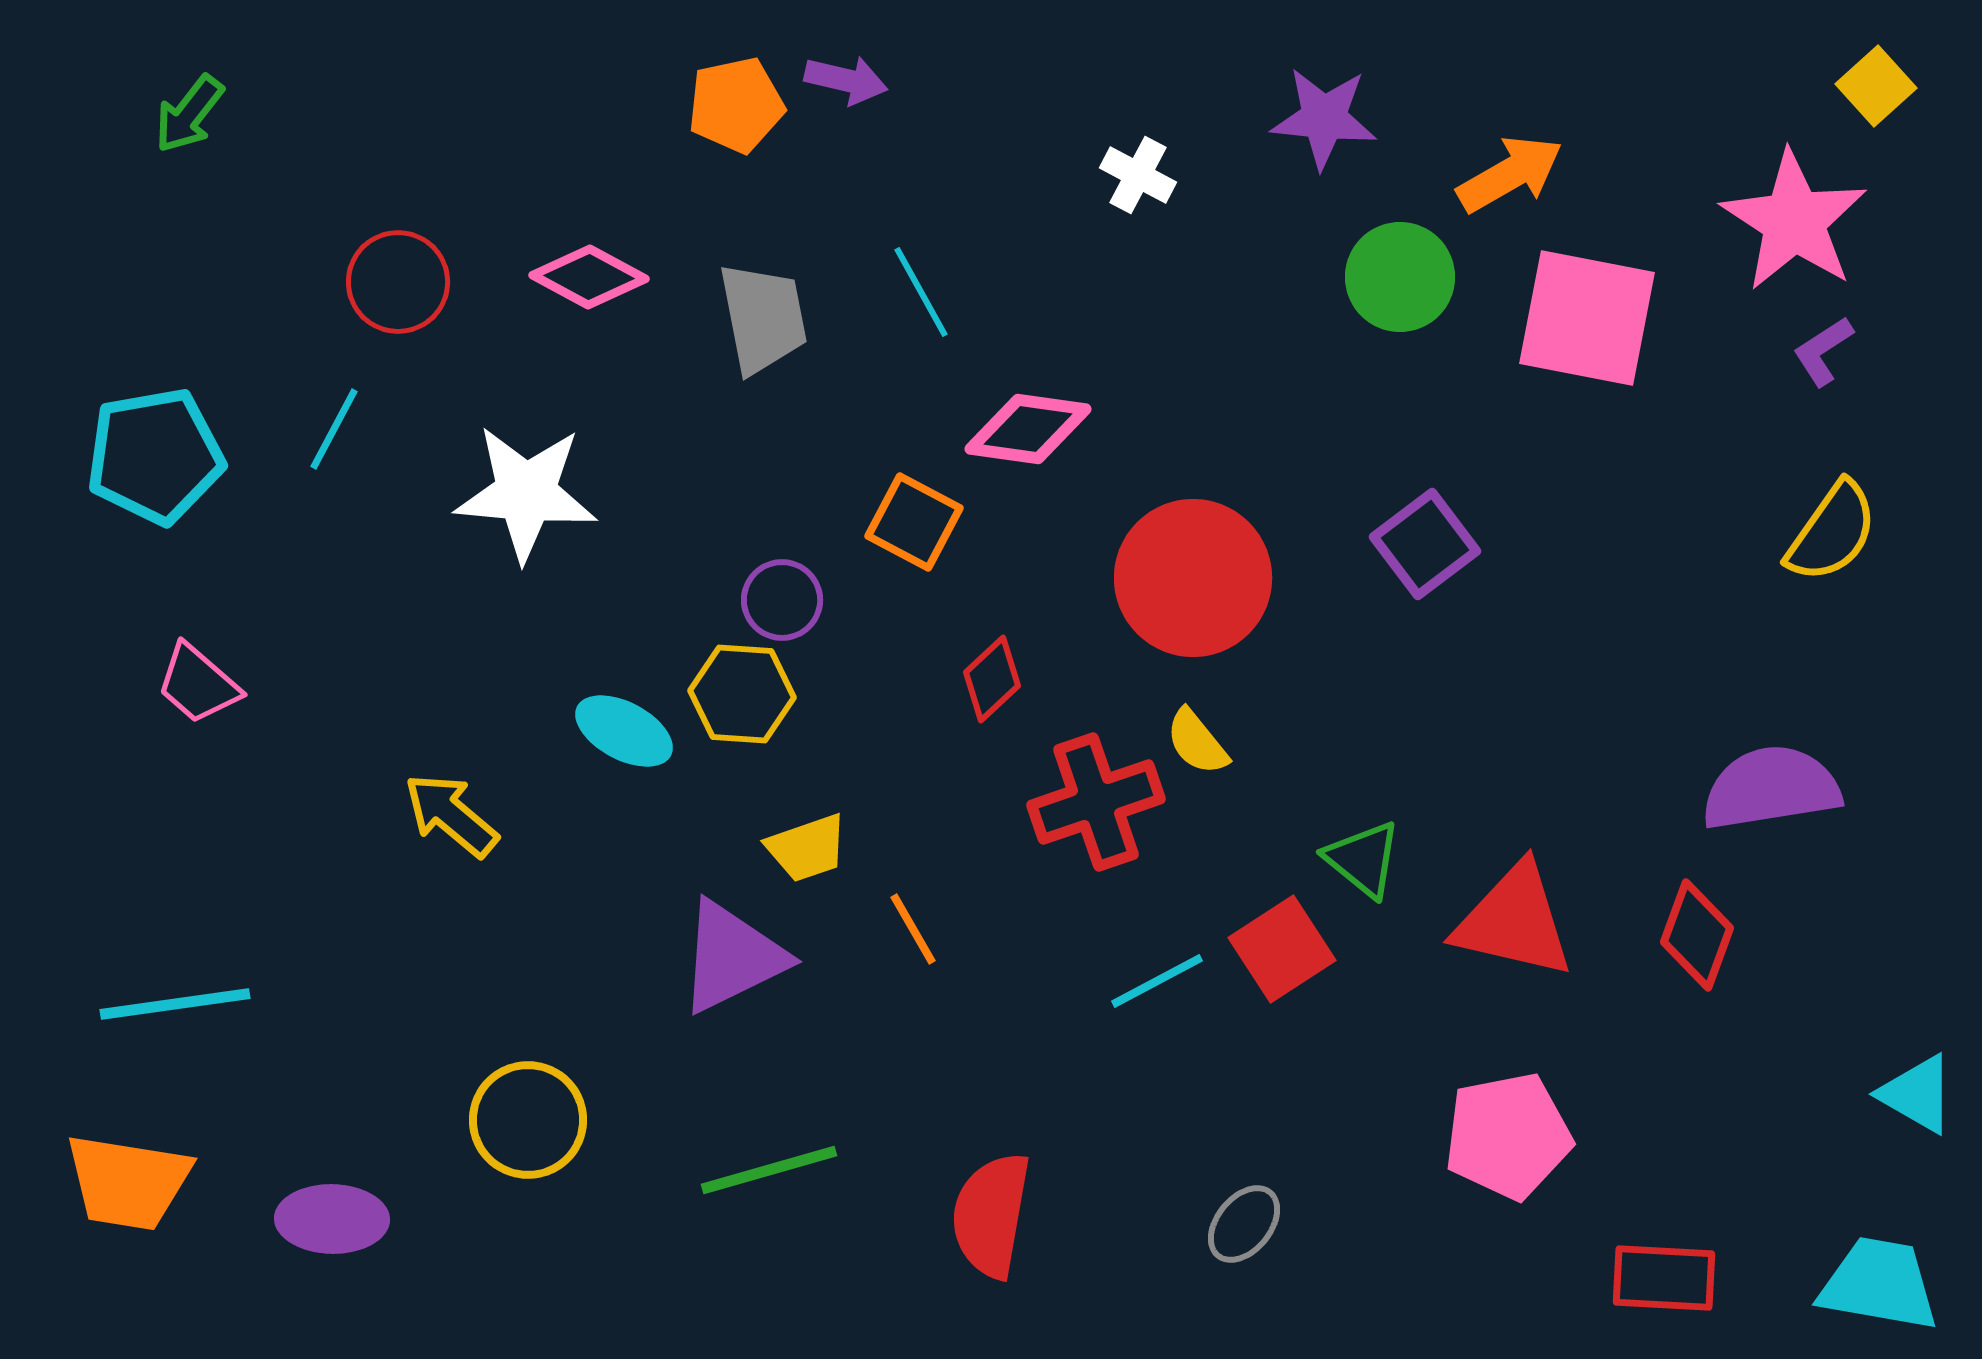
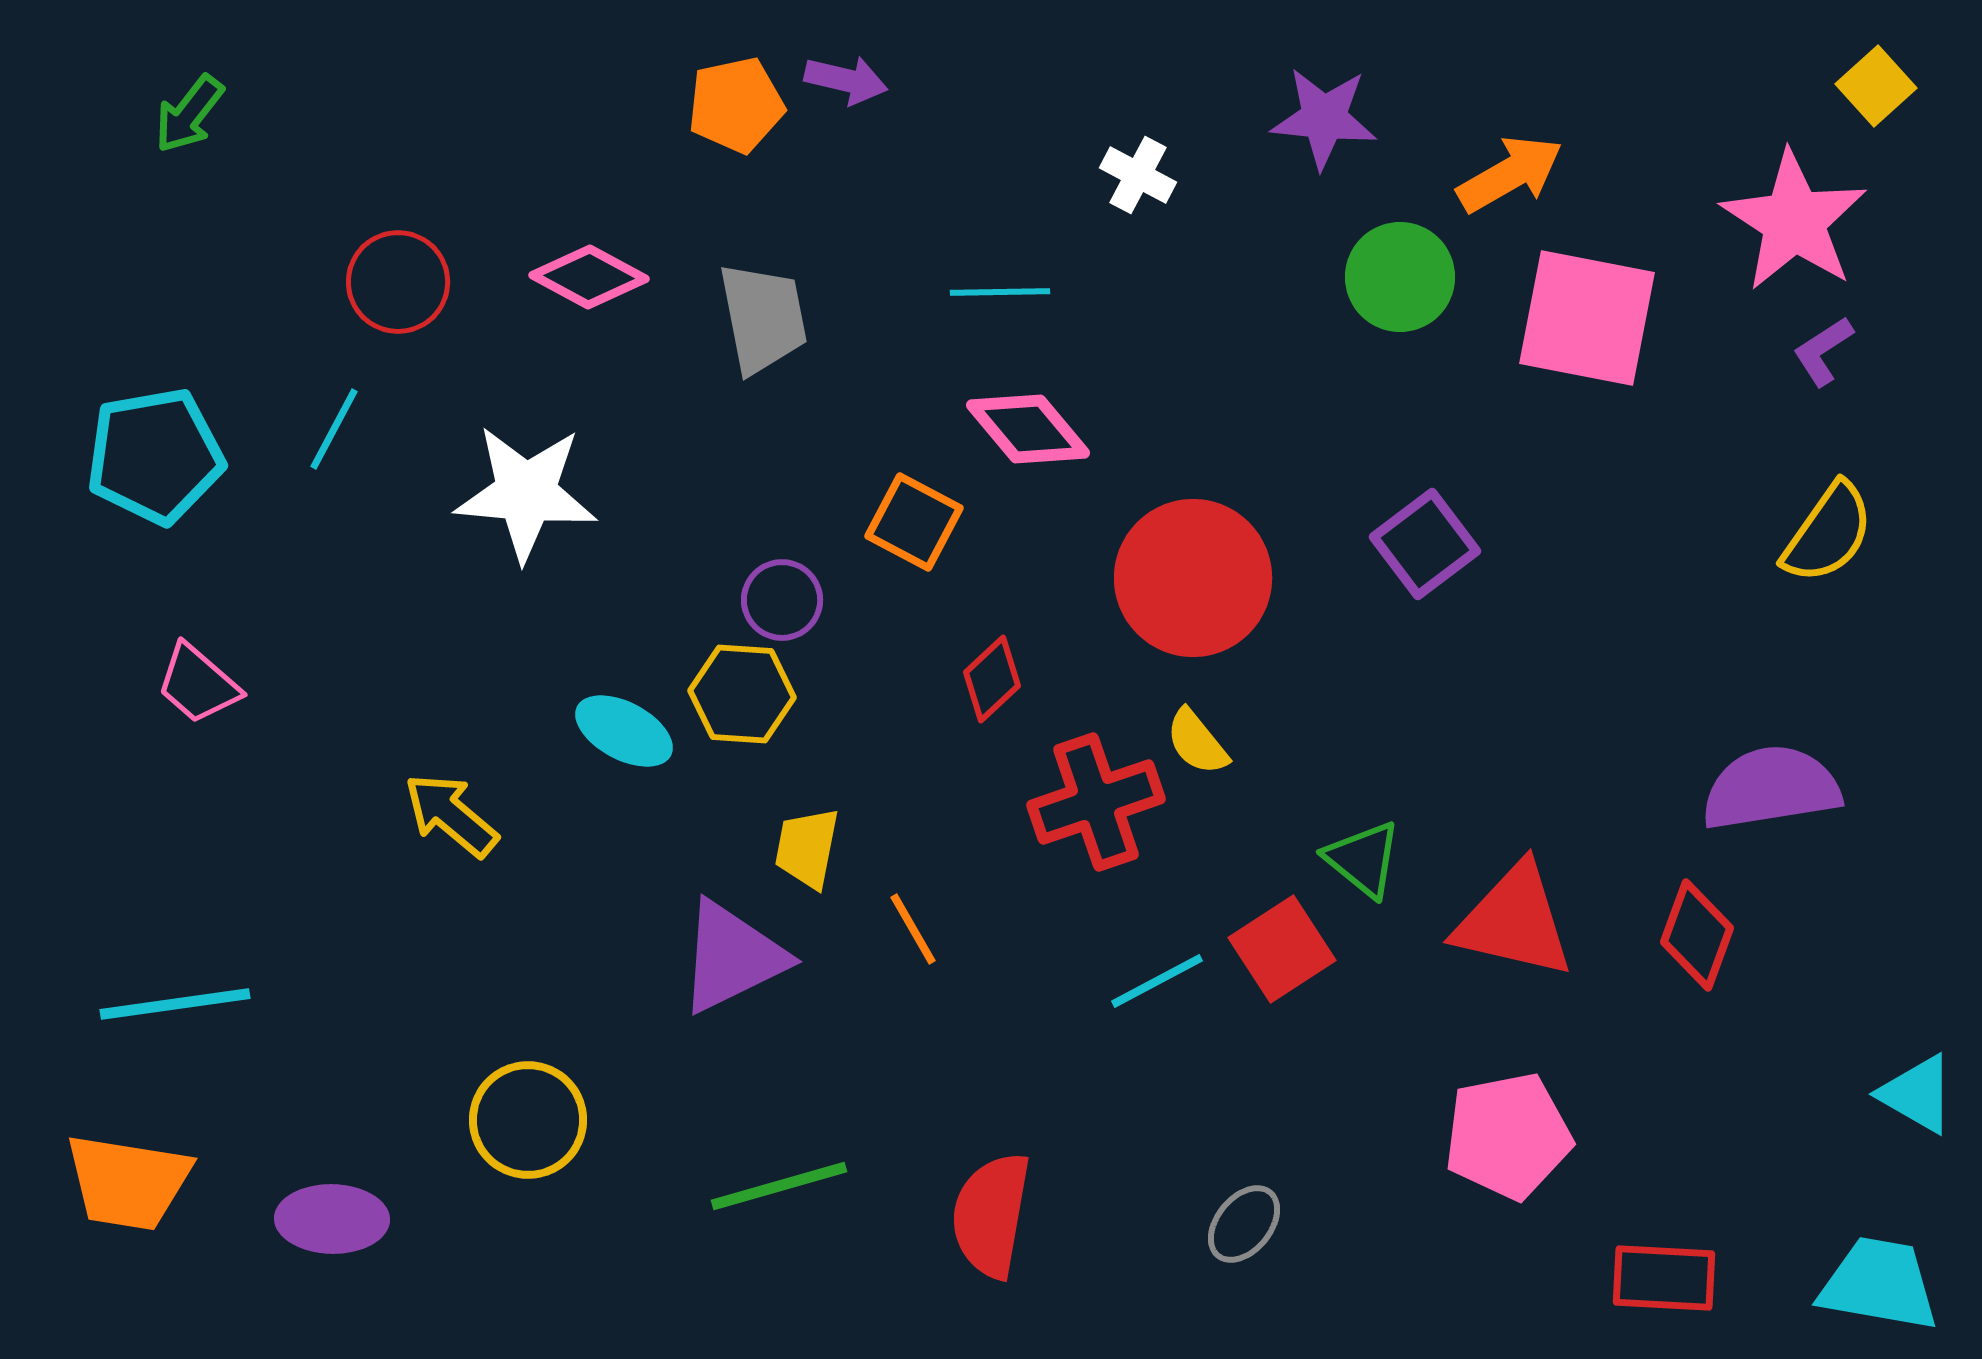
cyan line at (921, 292): moved 79 px right; rotated 62 degrees counterclockwise
pink diamond at (1028, 429): rotated 42 degrees clockwise
yellow semicircle at (1832, 532): moved 4 px left, 1 px down
yellow trapezoid at (807, 848): rotated 120 degrees clockwise
green line at (769, 1170): moved 10 px right, 16 px down
